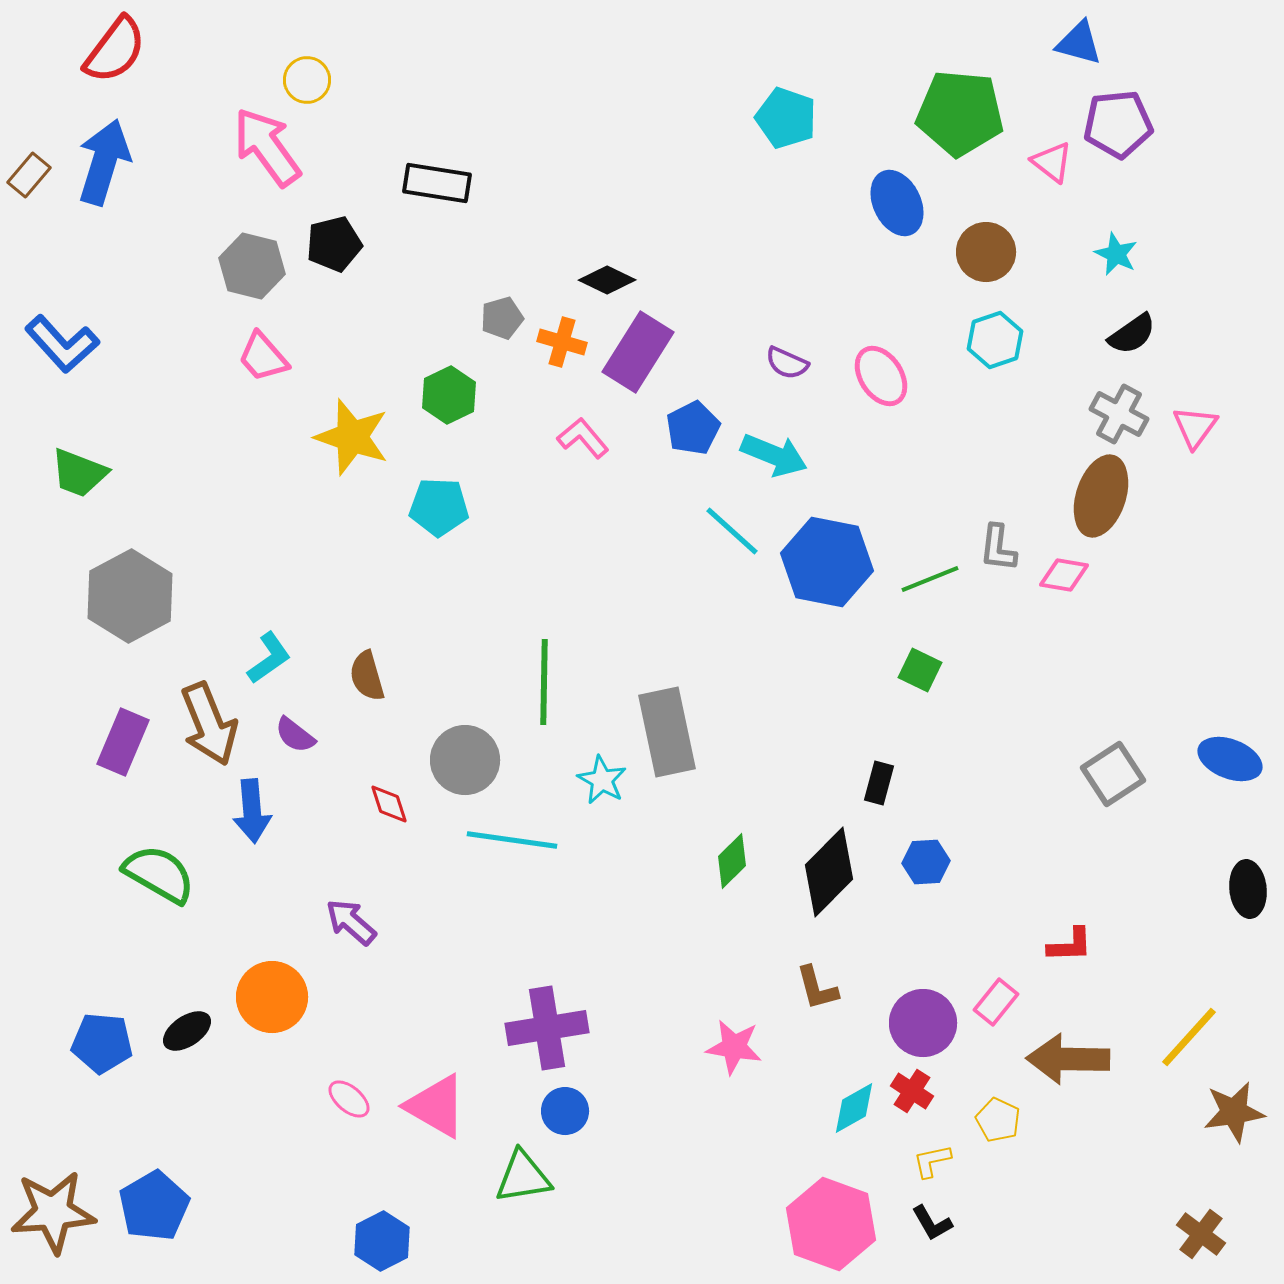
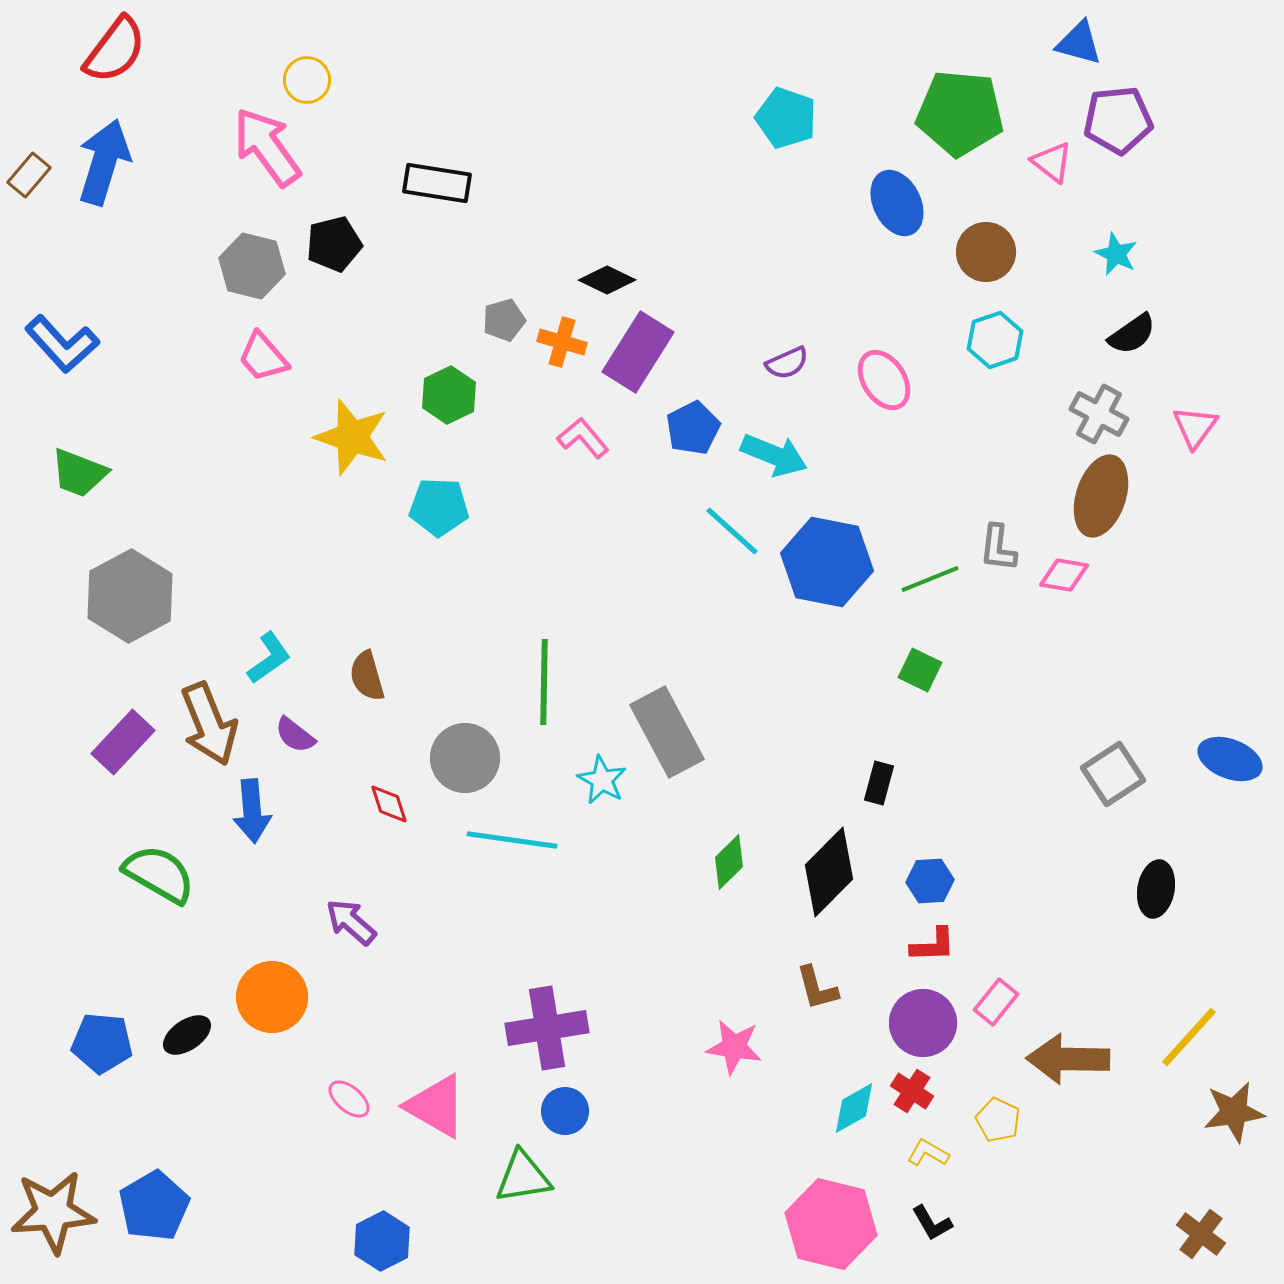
purple pentagon at (1118, 124): moved 4 px up
gray pentagon at (502, 318): moved 2 px right, 2 px down
purple semicircle at (787, 363): rotated 48 degrees counterclockwise
pink ellipse at (881, 376): moved 3 px right, 4 px down
gray cross at (1119, 414): moved 20 px left
gray rectangle at (667, 732): rotated 16 degrees counterclockwise
purple rectangle at (123, 742): rotated 20 degrees clockwise
gray circle at (465, 760): moved 2 px up
green diamond at (732, 861): moved 3 px left, 1 px down
blue hexagon at (926, 862): moved 4 px right, 19 px down
black ellipse at (1248, 889): moved 92 px left; rotated 16 degrees clockwise
red L-shape at (1070, 945): moved 137 px left
black ellipse at (187, 1031): moved 4 px down
yellow L-shape at (932, 1161): moved 4 px left, 8 px up; rotated 42 degrees clockwise
pink hexagon at (831, 1224): rotated 6 degrees counterclockwise
